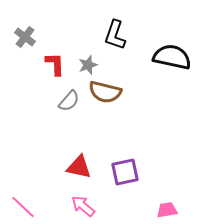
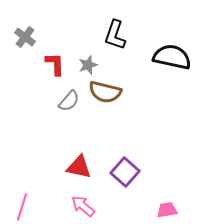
purple square: rotated 36 degrees counterclockwise
pink line: moved 1 px left; rotated 64 degrees clockwise
